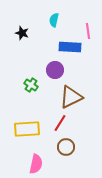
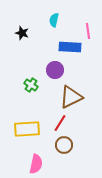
brown circle: moved 2 px left, 2 px up
